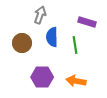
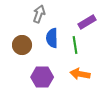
gray arrow: moved 1 px left, 1 px up
purple rectangle: rotated 48 degrees counterclockwise
blue semicircle: moved 1 px down
brown circle: moved 2 px down
orange arrow: moved 4 px right, 7 px up
